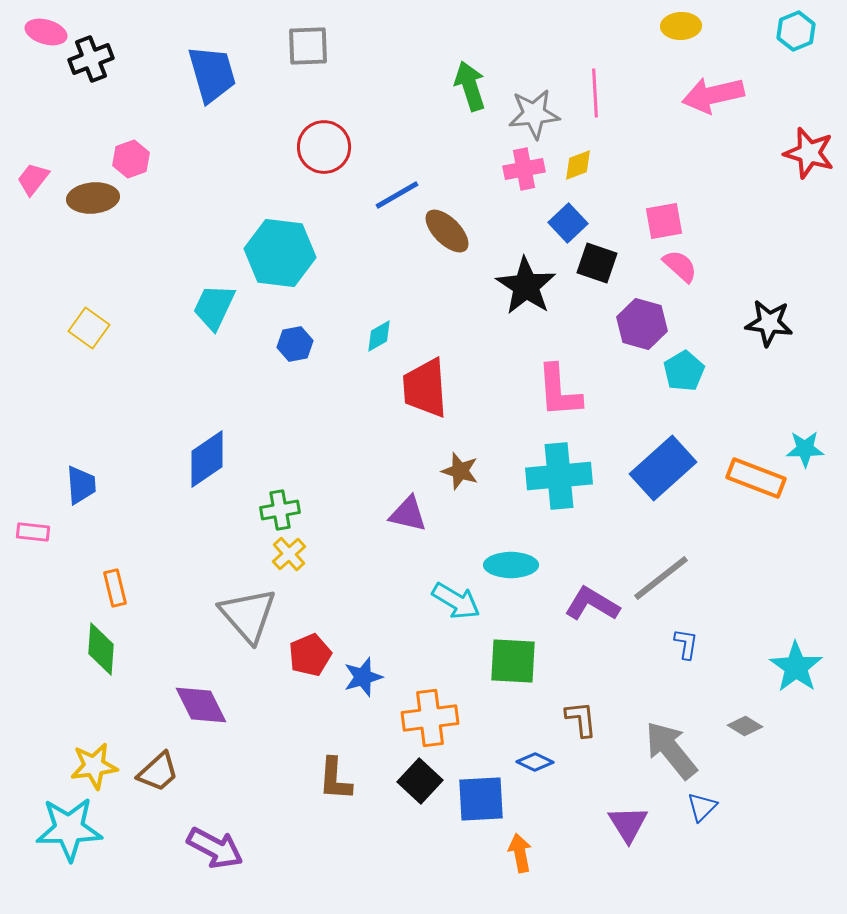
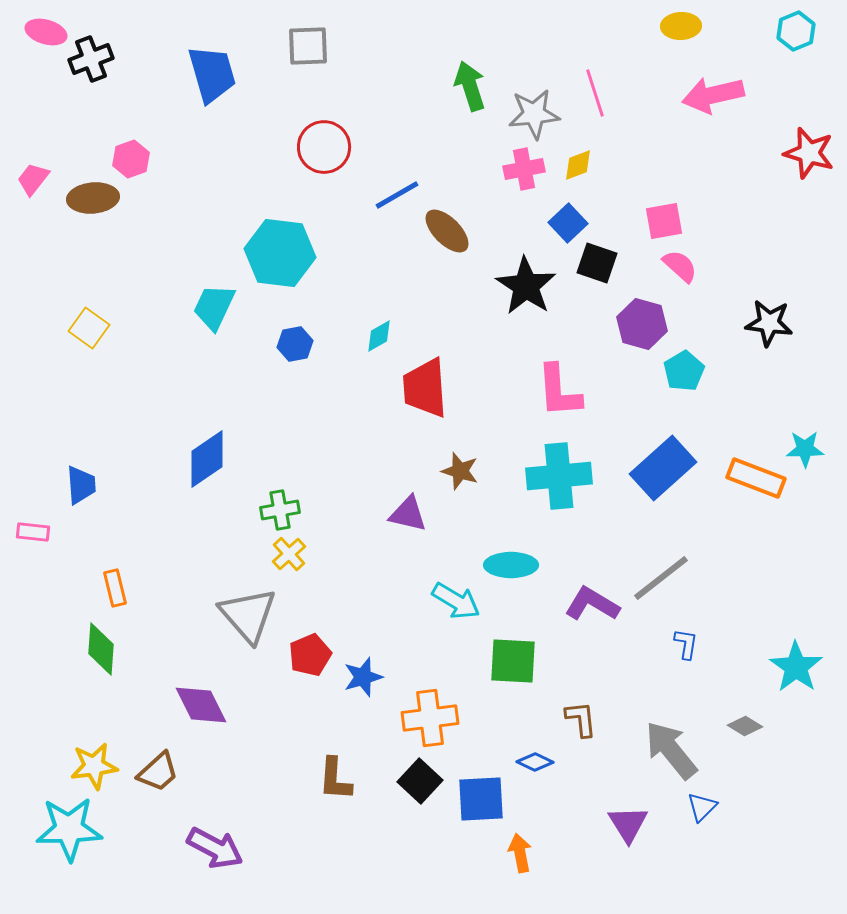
pink line at (595, 93): rotated 15 degrees counterclockwise
